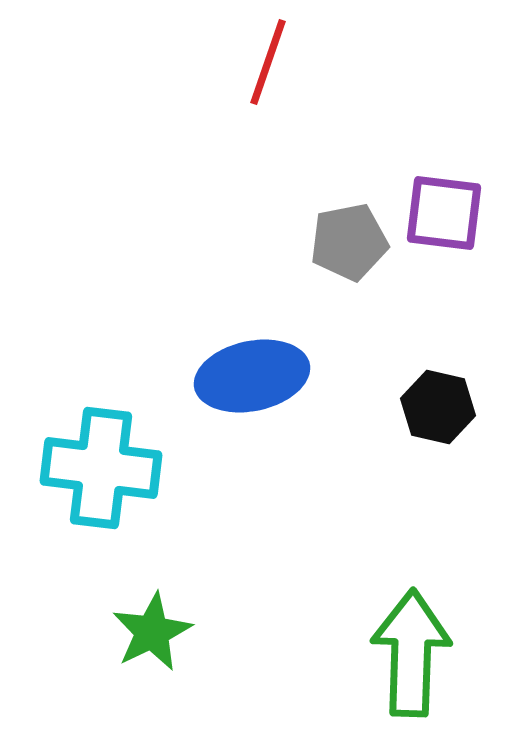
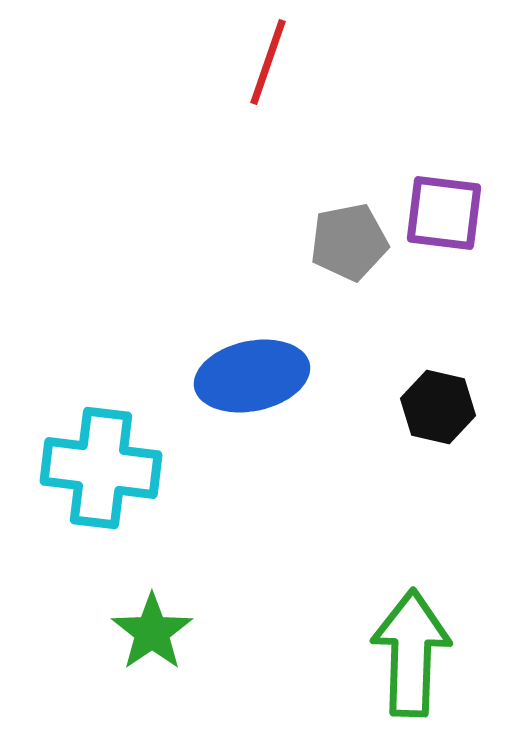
green star: rotated 8 degrees counterclockwise
